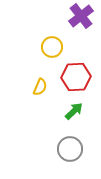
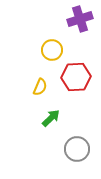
purple cross: moved 1 px left, 3 px down; rotated 20 degrees clockwise
yellow circle: moved 3 px down
green arrow: moved 23 px left, 7 px down
gray circle: moved 7 px right
